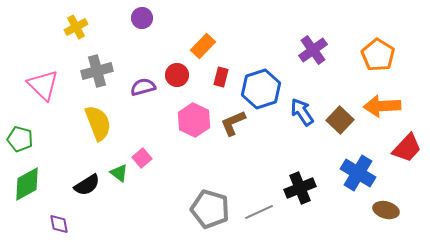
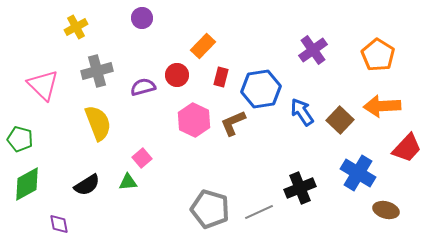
blue hexagon: rotated 9 degrees clockwise
green triangle: moved 9 px right, 9 px down; rotated 42 degrees counterclockwise
